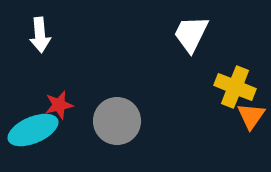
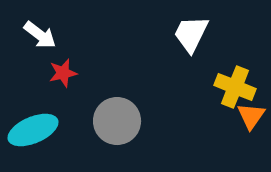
white arrow: rotated 48 degrees counterclockwise
red star: moved 4 px right, 32 px up
